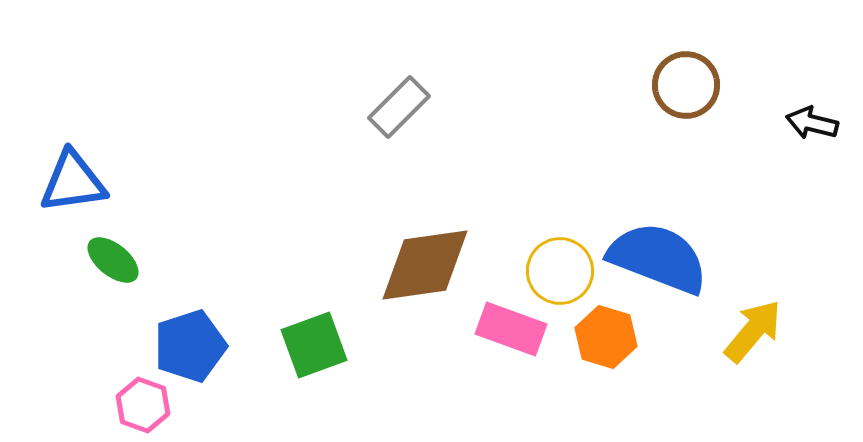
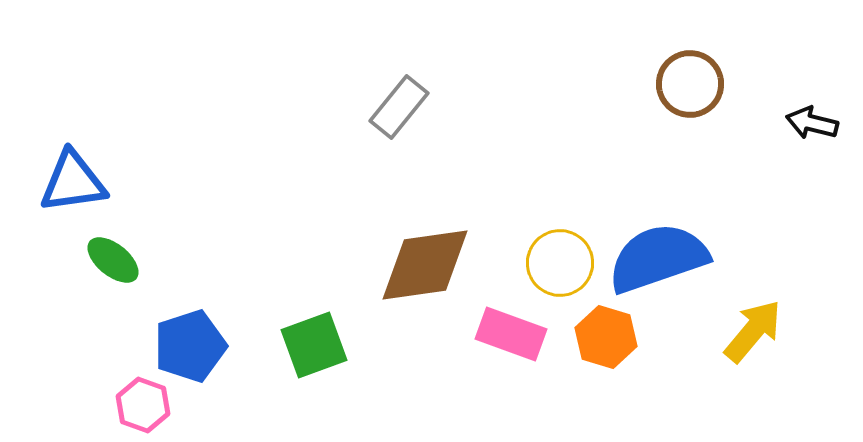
brown circle: moved 4 px right, 1 px up
gray rectangle: rotated 6 degrees counterclockwise
blue semicircle: rotated 40 degrees counterclockwise
yellow circle: moved 8 px up
pink rectangle: moved 5 px down
